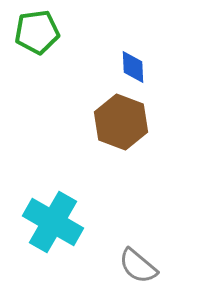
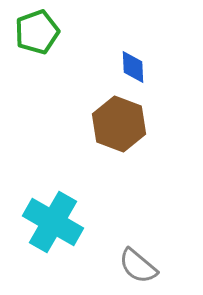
green pentagon: rotated 12 degrees counterclockwise
brown hexagon: moved 2 px left, 2 px down
